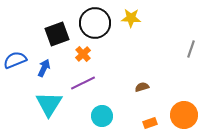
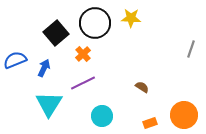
black square: moved 1 px left, 1 px up; rotated 20 degrees counterclockwise
brown semicircle: rotated 48 degrees clockwise
